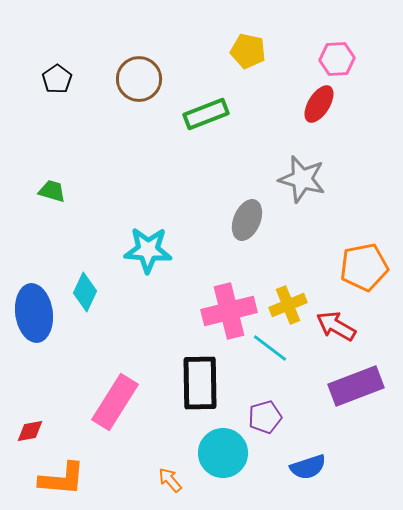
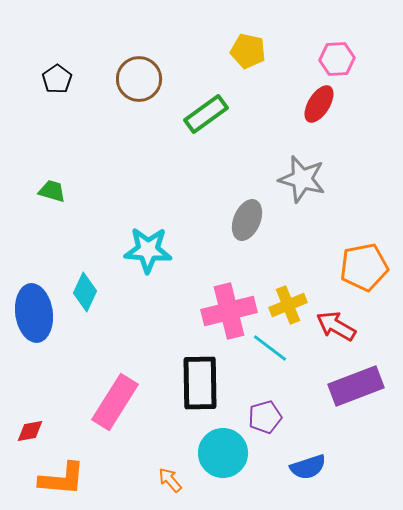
green rectangle: rotated 15 degrees counterclockwise
